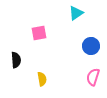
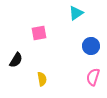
black semicircle: rotated 35 degrees clockwise
